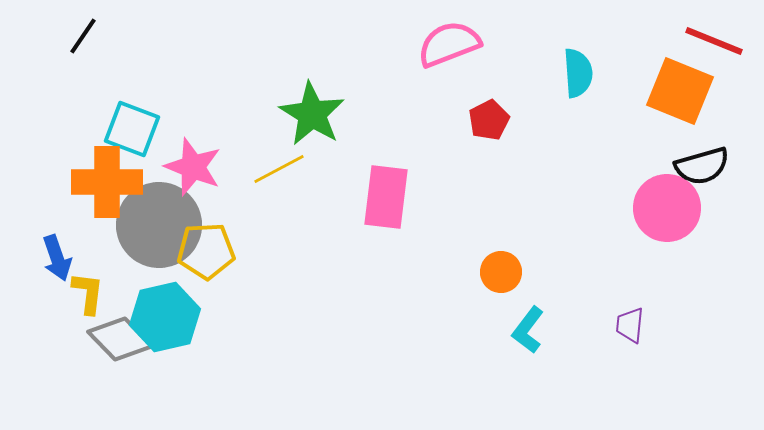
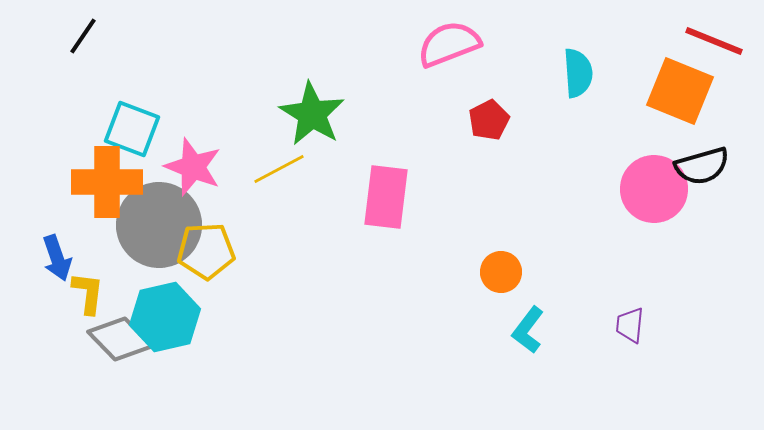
pink circle: moved 13 px left, 19 px up
